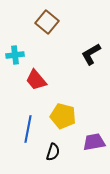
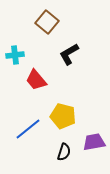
black L-shape: moved 22 px left
blue line: rotated 40 degrees clockwise
black semicircle: moved 11 px right
